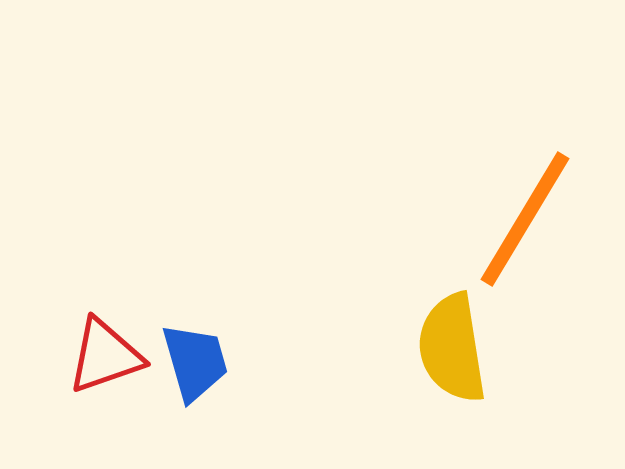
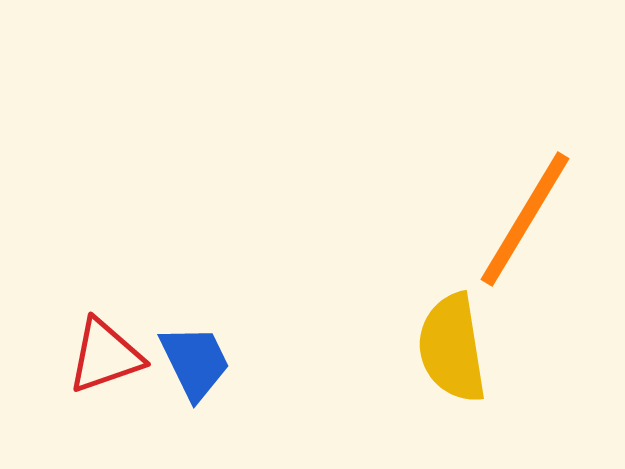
blue trapezoid: rotated 10 degrees counterclockwise
